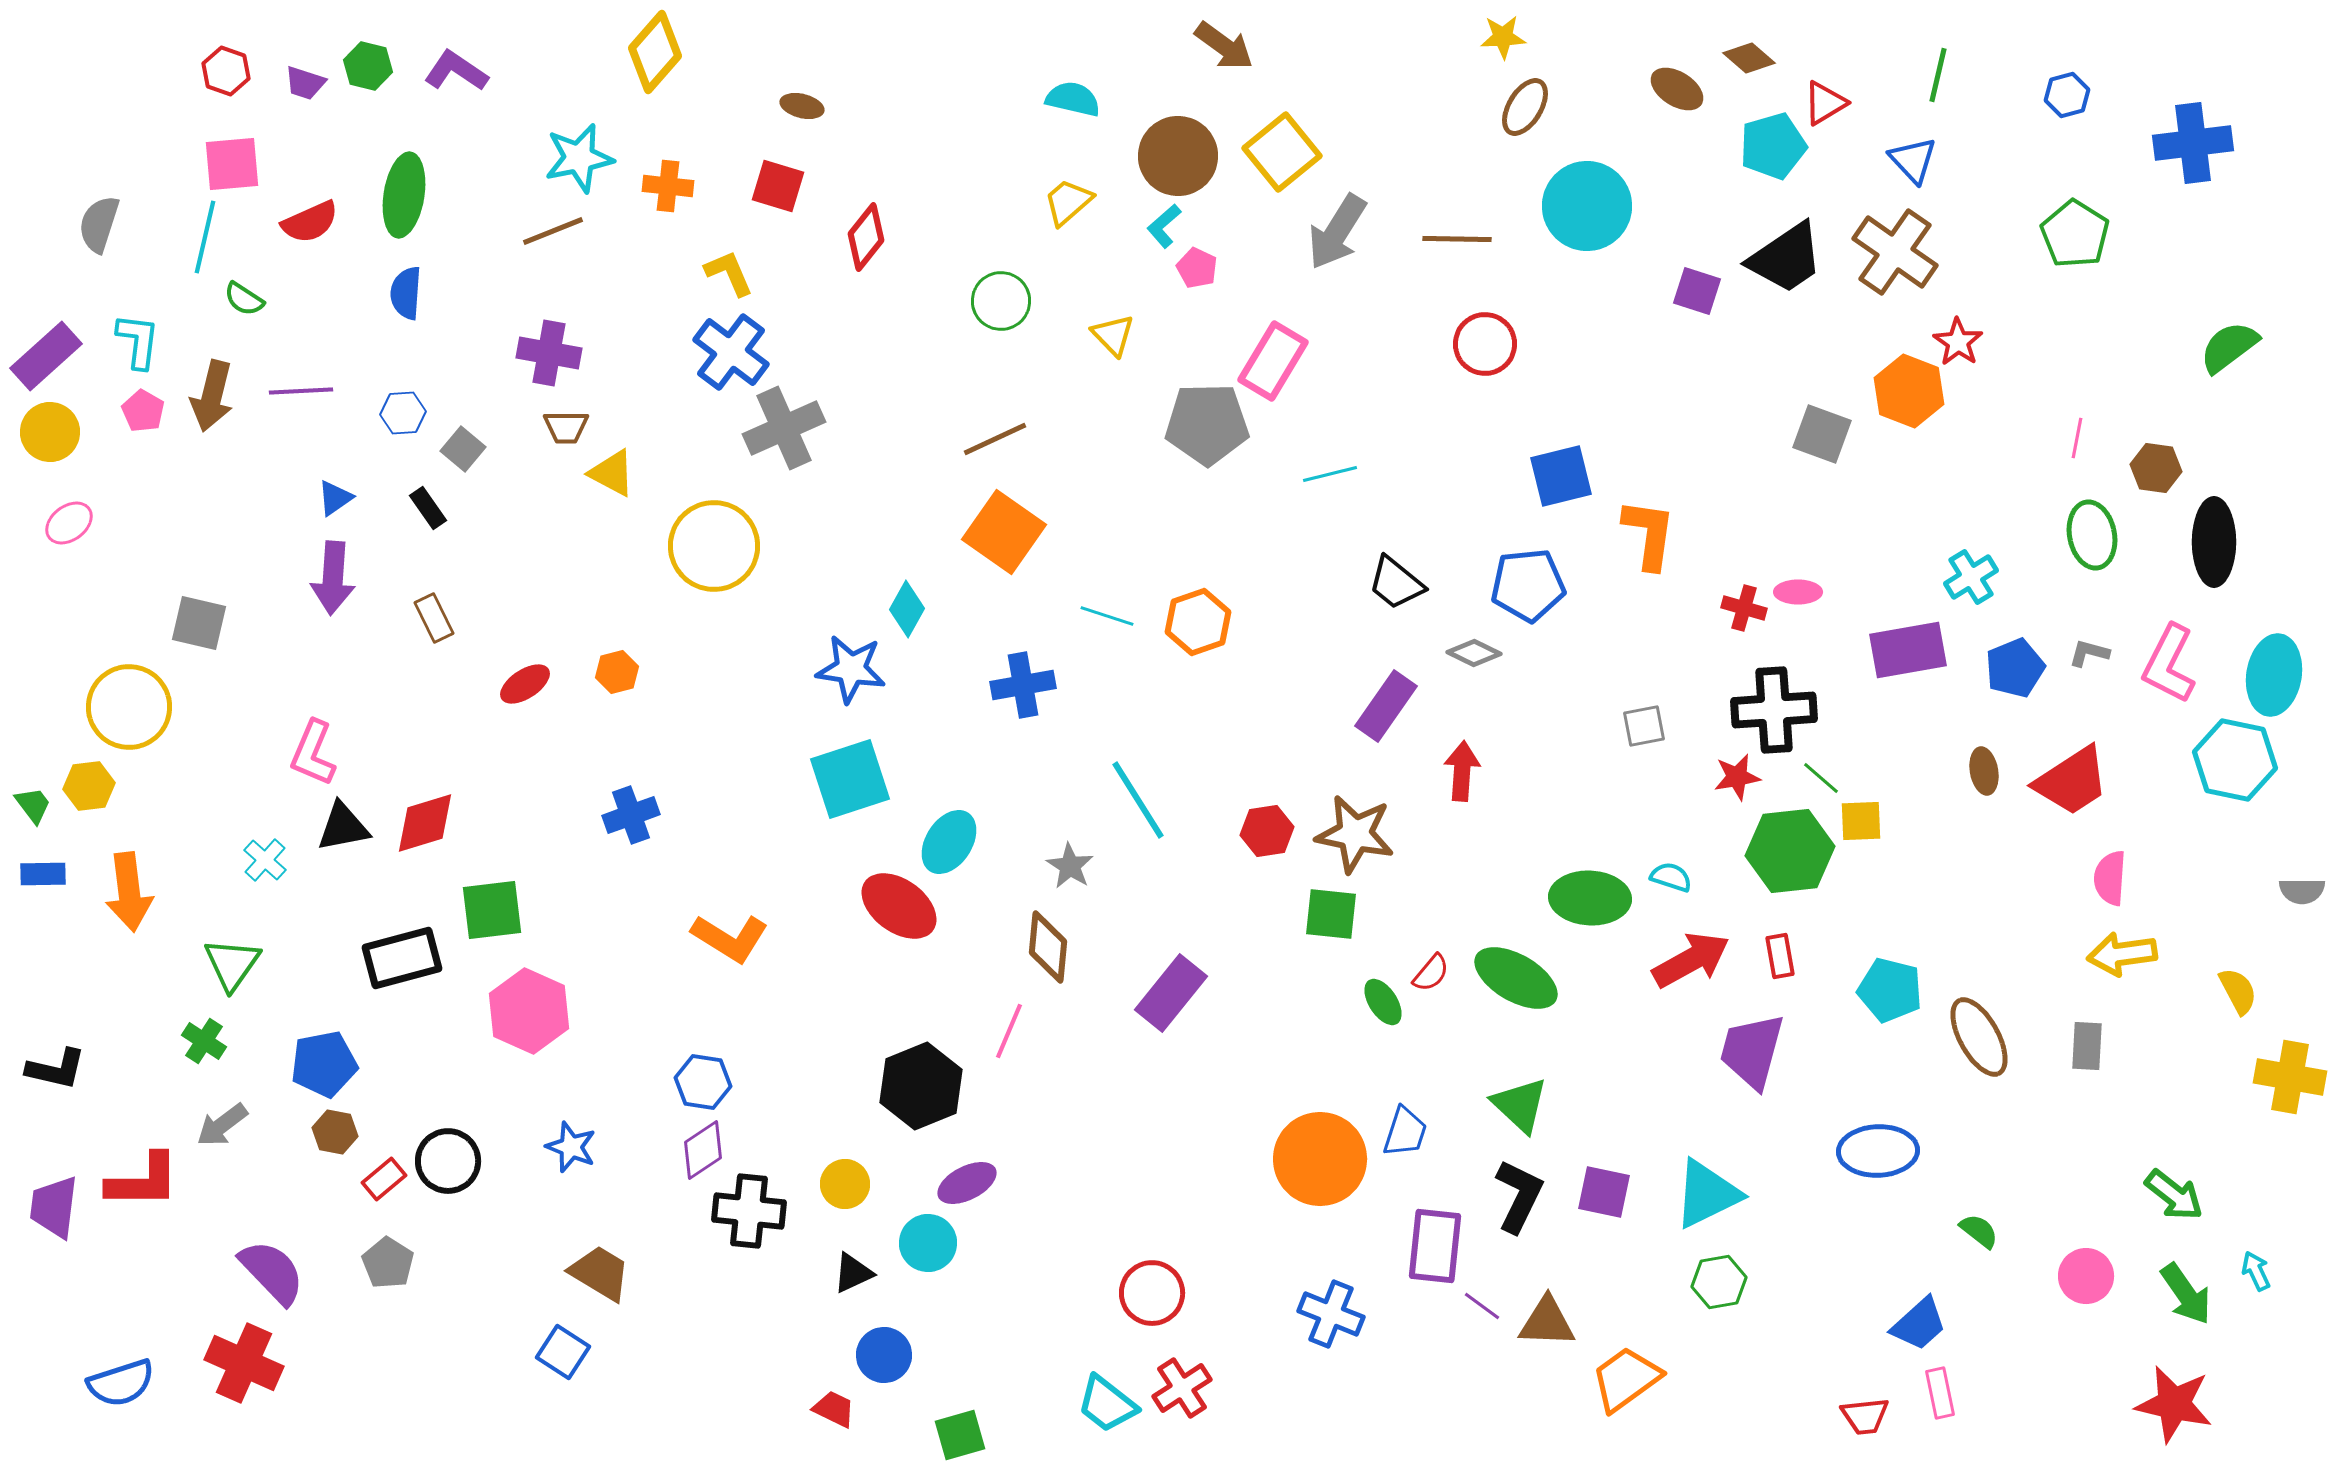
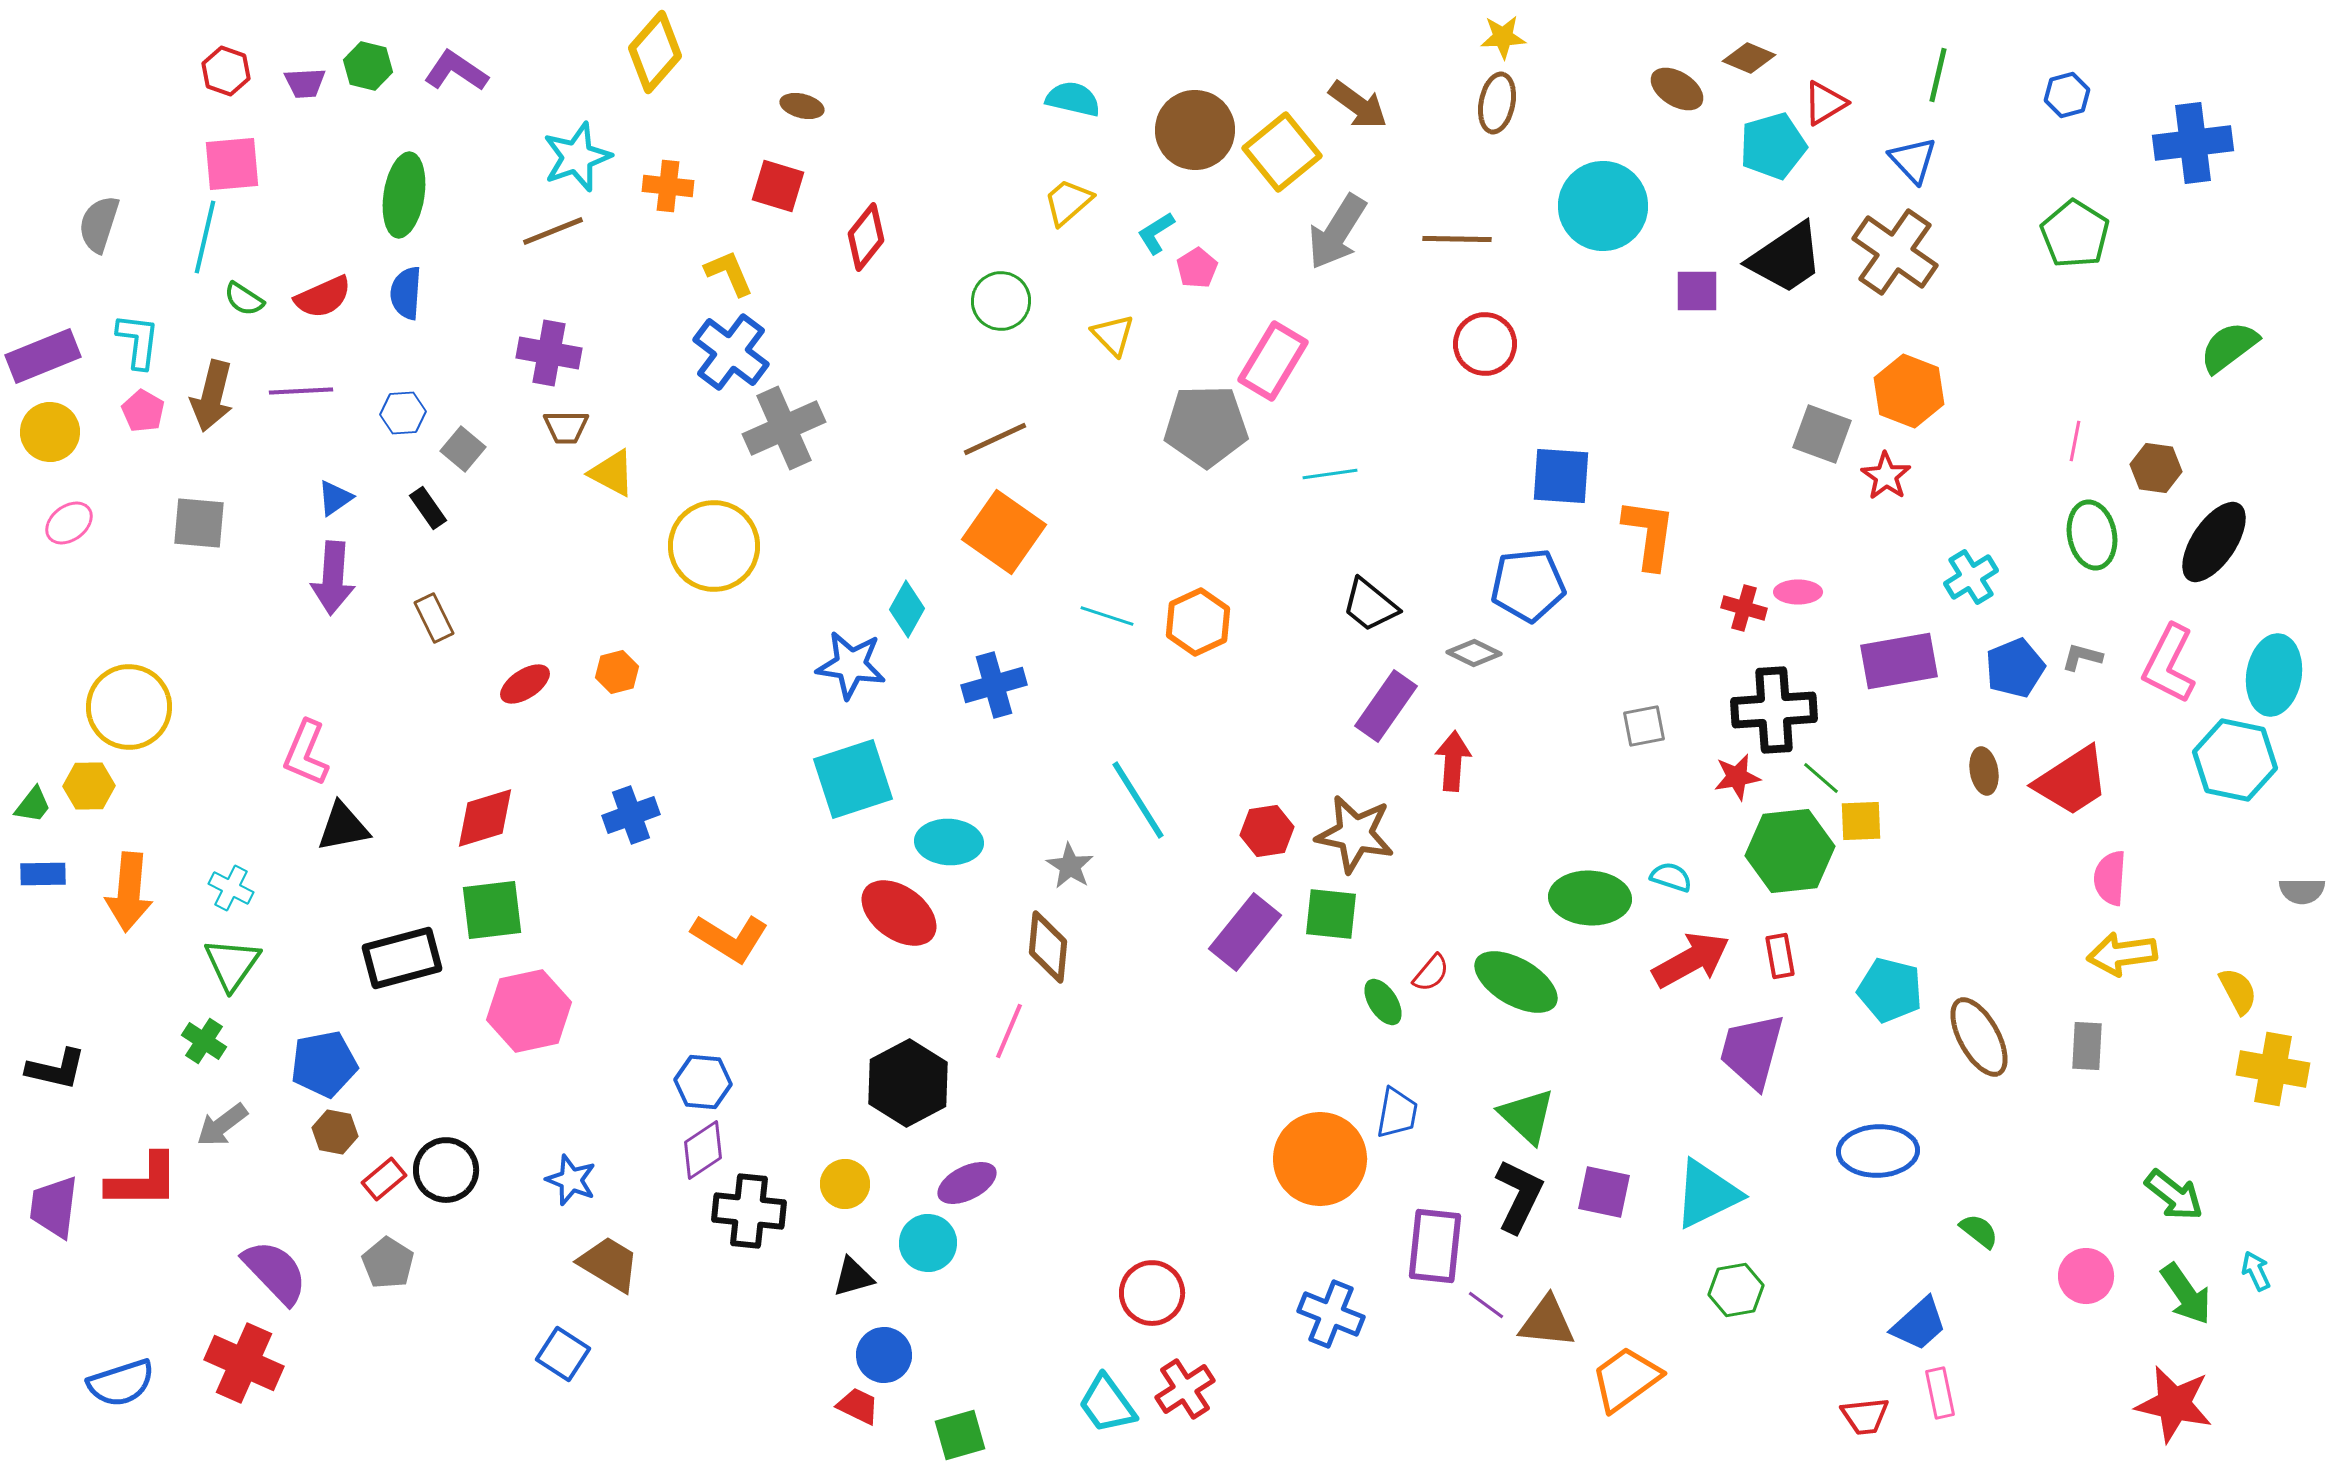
brown arrow at (1224, 46): moved 134 px right, 59 px down
brown diamond at (1749, 58): rotated 18 degrees counterclockwise
purple trapezoid at (305, 83): rotated 21 degrees counterclockwise
brown ellipse at (1525, 107): moved 28 px left, 4 px up; rotated 20 degrees counterclockwise
brown circle at (1178, 156): moved 17 px right, 26 px up
cyan star at (579, 158): moved 2 px left, 1 px up; rotated 8 degrees counterclockwise
cyan circle at (1587, 206): moved 16 px right
red semicircle at (310, 222): moved 13 px right, 75 px down
cyan L-shape at (1164, 226): moved 8 px left, 7 px down; rotated 9 degrees clockwise
pink pentagon at (1197, 268): rotated 15 degrees clockwise
purple square at (1697, 291): rotated 18 degrees counterclockwise
red star at (1958, 342): moved 72 px left, 134 px down
purple rectangle at (46, 356): moved 3 px left; rotated 20 degrees clockwise
gray pentagon at (1207, 424): moved 1 px left, 2 px down
pink line at (2077, 438): moved 2 px left, 3 px down
cyan line at (1330, 474): rotated 6 degrees clockwise
blue square at (1561, 476): rotated 18 degrees clockwise
black ellipse at (2214, 542): rotated 34 degrees clockwise
black trapezoid at (1396, 583): moved 26 px left, 22 px down
orange hexagon at (1198, 622): rotated 6 degrees counterclockwise
gray square at (199, 623): moved 100 px up; rotated 8 degrees counterclockwise
purple rectangle at (1908, 650): moved 9 px left, 11 px down
gray L-shape at (2089, 653): moved 7 px left, 4 px down
blue star at (851, 669): moved 4 px up
blue cross at (1023, 685): moved 29 px left; rotated 6 degrees counterclockwise
pink L-shape at (313, 753): moved 7 px left
red arrow at (1462, 771): moved 9 px left, 10 px up
cyan square at (850, 779): moved 3 px right
yellow hexagon at (89, 786): rotated 6 degrees clockwise
green trapezoid at (33, 805): rotated 75 degrees clockwise
red diamond at (425, 823): moved 60 px right, 5 px up
cyan ellipse at (949, 842): rotated 60 degrees clockwise
cyan cross at (265, 860): moved 34 px left, 28 px down; rotated 15 degrees counterclockwise
orange arrow at (129, 892): rotated 12 degrees clockwise
red ellipse at (899, 906): moved 7 px down
green ellipse at (1516, 978): moved 4 px down
purple rectangle at (1171, 993): moved 74 px right, 61 px up
pink hexagon at (529, 1011): rotated 24 degrees clockwise
yellow cross at (2290, 1077): moved 17 px left, 8 px up
blue hexagon at (703, 1082): rotated 4 degrees counterclockwise
black hexagon at (921, 1086): moved 13 px left, 3 px up; rotated 6 degrees counterclockwise
green triangle at (1520, 1105): moved 7 px right, 11 px down
blue trapezoid at (1405, 1132): moved 8 px left, 19 px up; rotated 8 degrees counterclockwise
blue star at (571, 1147): moved 33 px down
black circle at (448, 1161): moved 2 px left, 9 px down
purple semicircle at (272, 1272): moved 3 px right
brown trapezoid at (600, 1273): moved 9 px right, 9 px up
black triangle at (853, 1273): moved 4 px down; rotated 9 degrees clockwise
green hexagon at (1719, 1282): moved 17 px right, 8 px down
purple line at (1482, 1306): moved 4 px right, 1 px up
brown triangle at (1547, 1322): rotated 4 degrees clockwise
blue square at (563, 1352): moved 2 px down
red cross at (1182, 1388): moved 3 px right, 1 px down
cyan trapezoid at (1107, 1404): rotated 16 degrees clockwise
red trapezoid at (834, 1409): moved 24 px right, 3 px up
